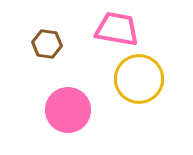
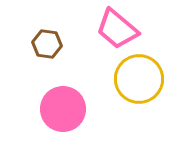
pink trapezoid: rotated 150 degrees counterclockwise
pink circle: moved 5 px left, 1 px up
